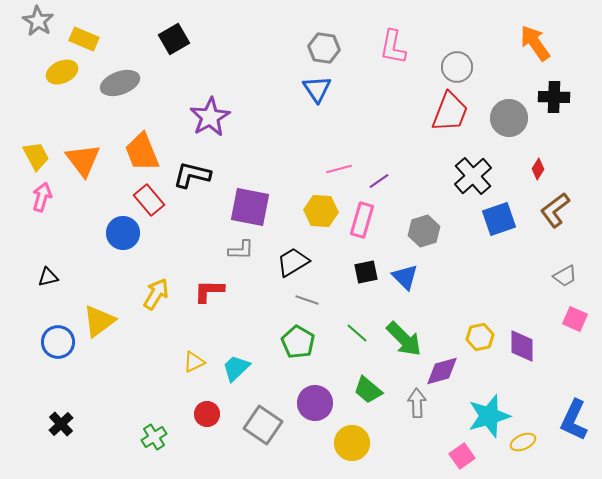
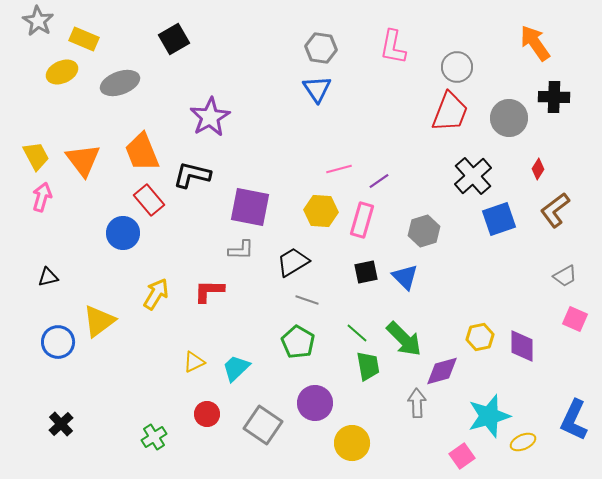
gray hexagon at (324, 48): moved 3 px left
green trapezoid at (368, 390): moved 24 px up; rotated 140 degrees counterclockwise
